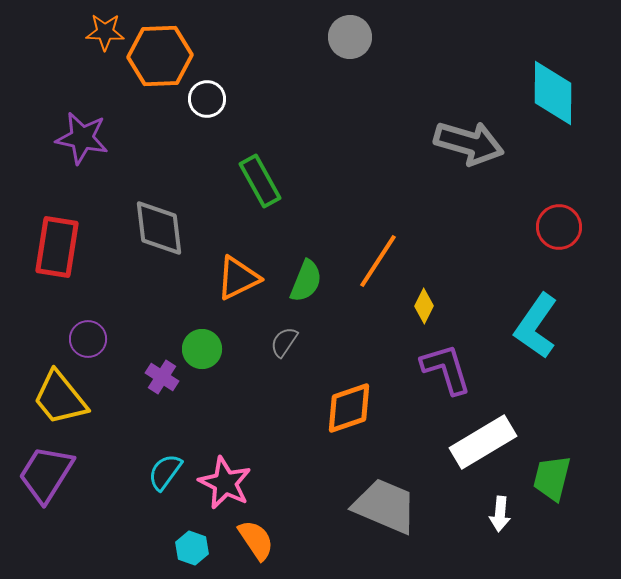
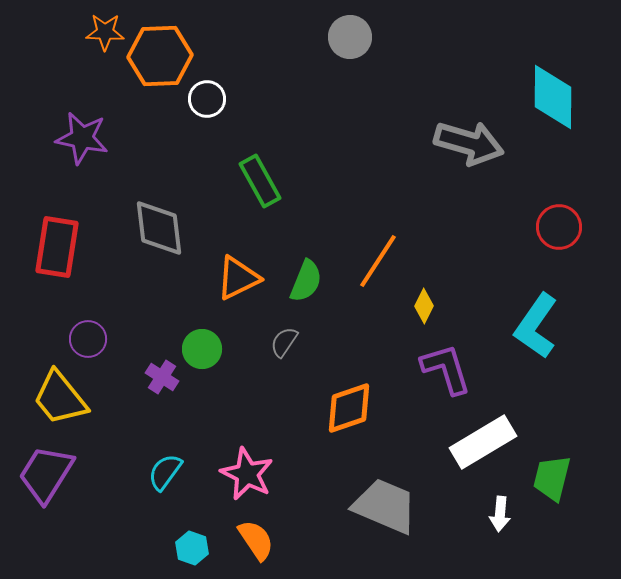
cyan diamond: moved 4 px down
pink star: moved 22 px right, 9 px up
